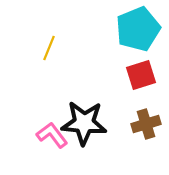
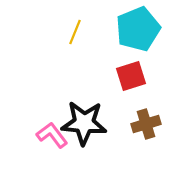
yellow line: moved 26 px right, 16 px up
red square: moved 10 px left, 1 px down
